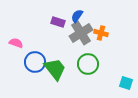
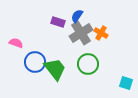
orange cross: rotated 16 degrees clockwise
